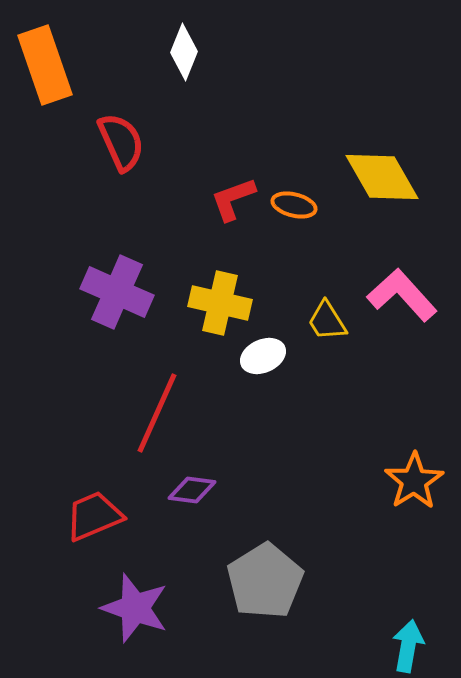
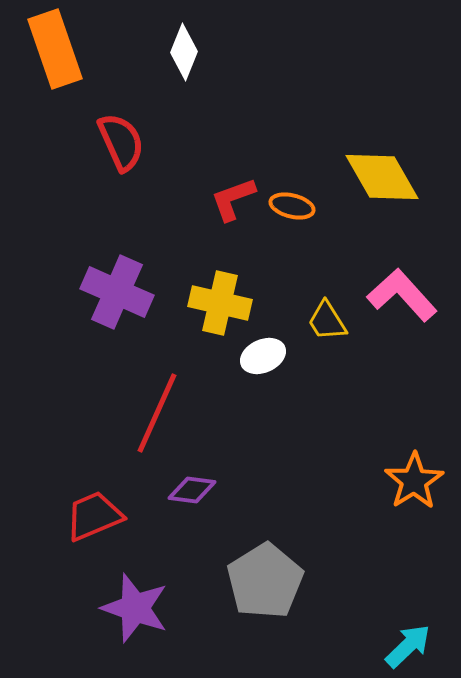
orange rectangle: moved 10 px right, 16 px up
orange ellipse: moved 2 px left, 1 px down
cyan arrow: rotated 36 degrees clockwise
